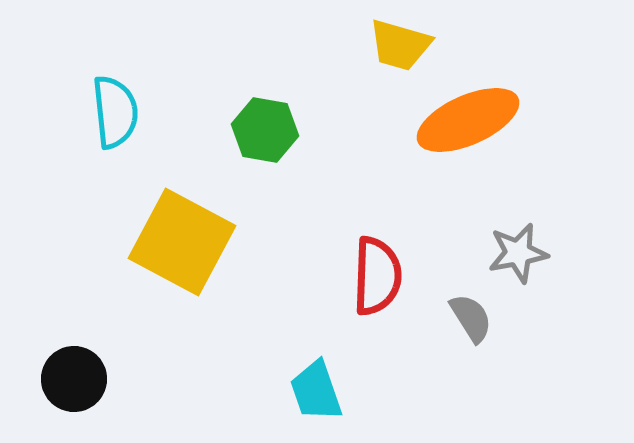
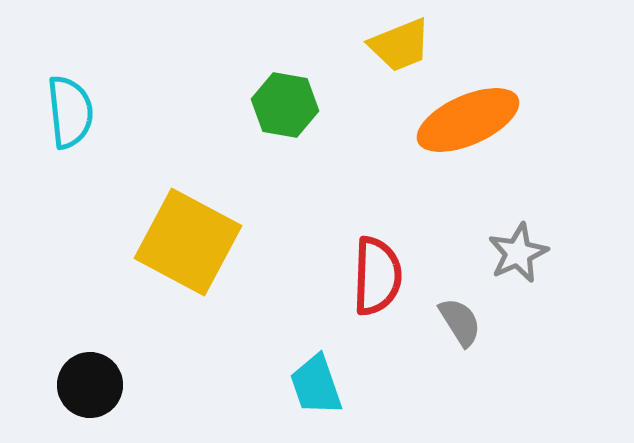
yellow trapezoid: rotated 38 degrees counterclockwise
cyan semicircle: moved 45 px left
green hexagon: moved 20 px right, 25 px up
yellow square: moved 6 px right
gray star: rotated 14 degrees counterclockwise
gray semicircle: moved 11 px left, 4 px down
black circle: moved 16 px right, 6 px down
cyan trapezoid: moved 6 px up
